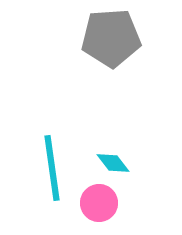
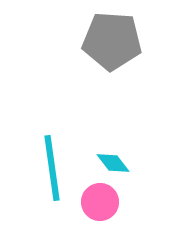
gray pentagon: moved 1 px right, 3 px down; rotated 8 degrees clockwise
pink circle: moved 1 px right, 1 px up
